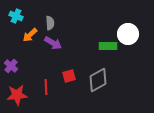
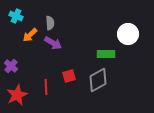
green rectangle: moved 2 px left, 8 px down
red star: rotated 20 degrees counterclockwise
